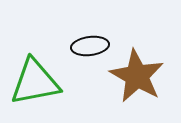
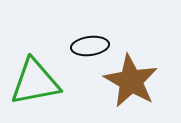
brown star: moved 6 px left, 5 px down
